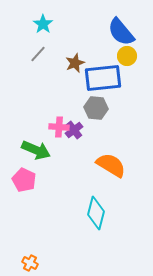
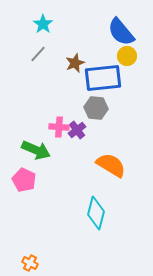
purple cross: moved 3 px right
